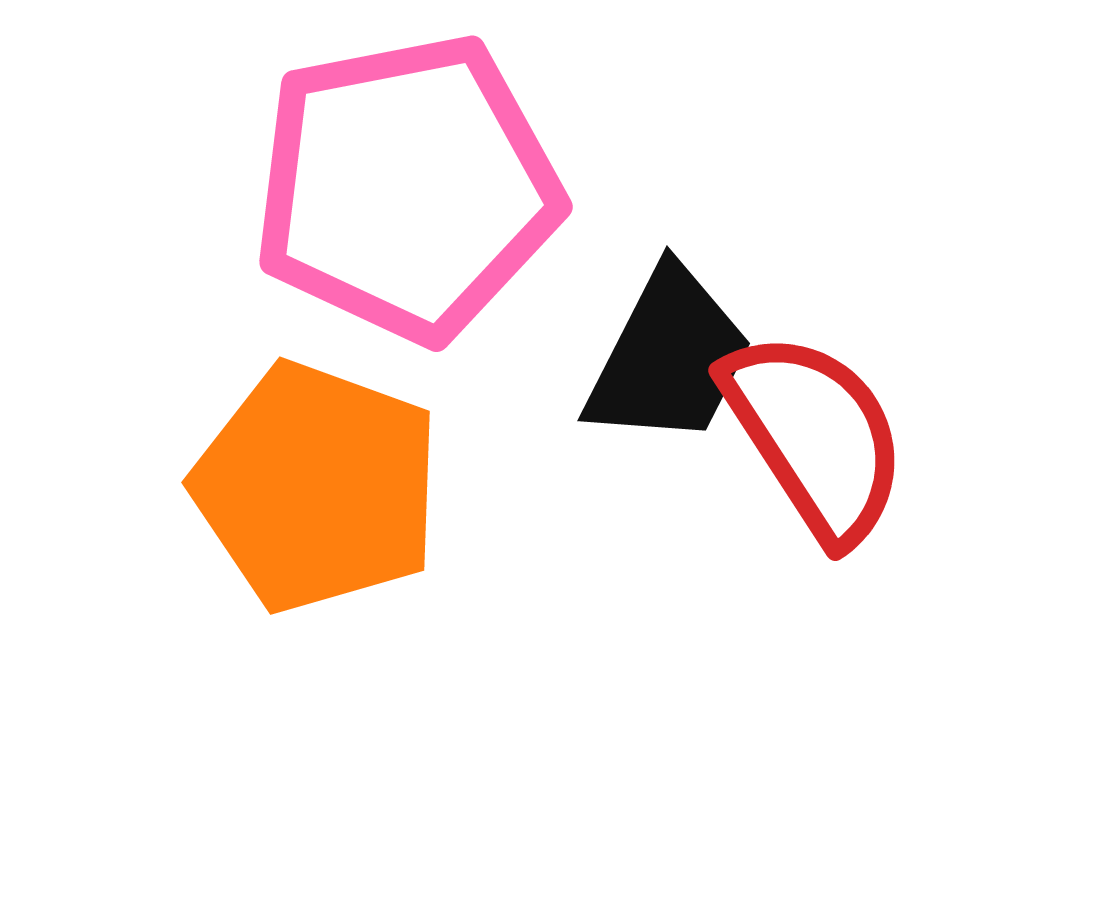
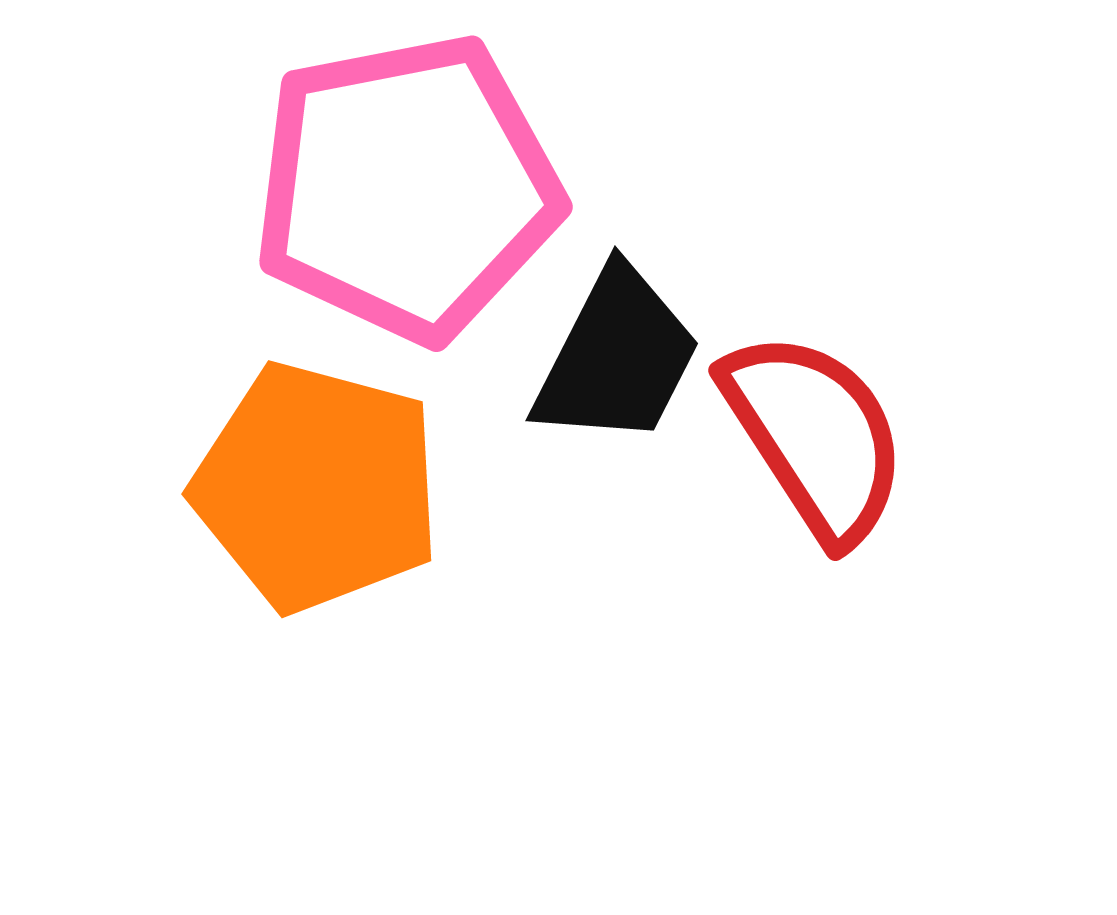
black trapezoid: moved 52 px left
orange pentagon: rotated 5 degrees counterclockwise
